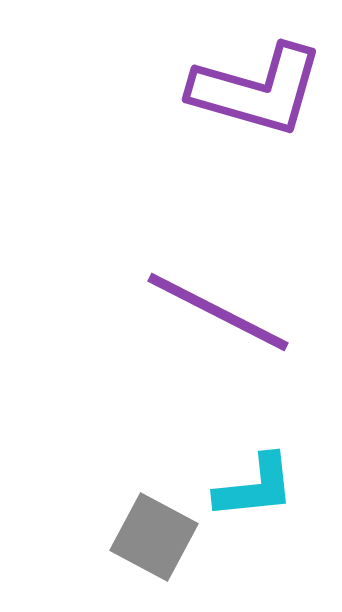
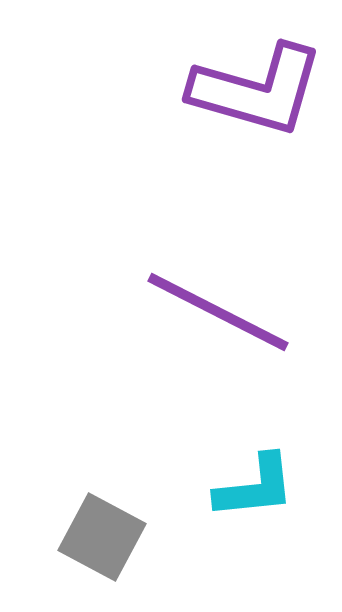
gray square: moved 52 px left
